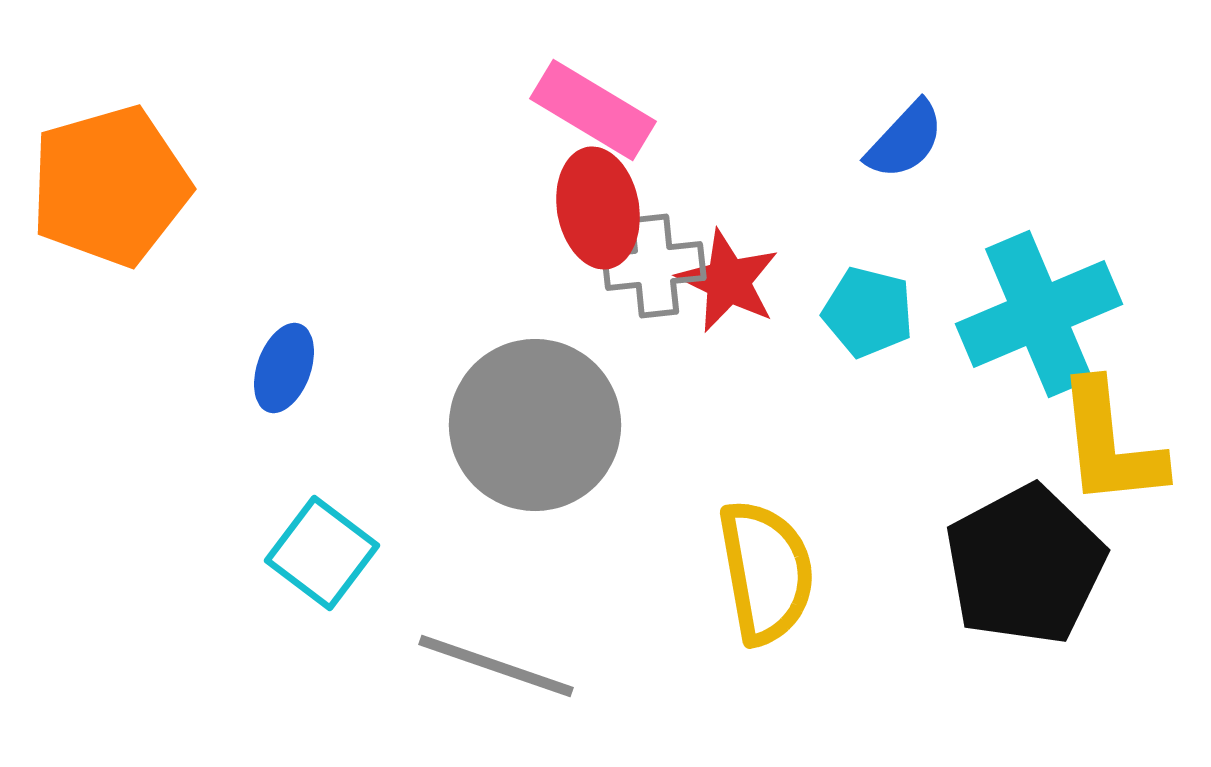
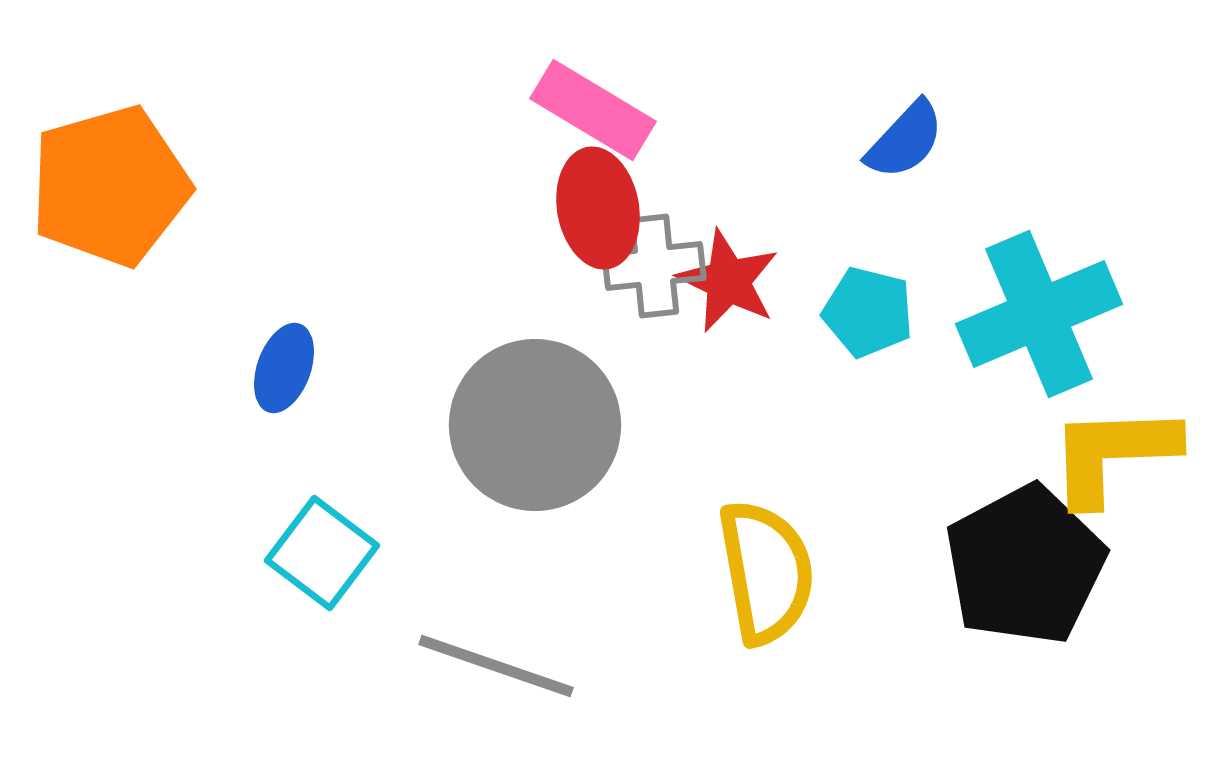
yellow L-shape: moved 3 px right, 10 px down; rotated 94 degrees clockwise
